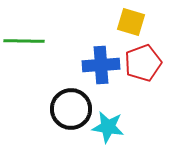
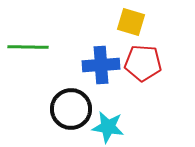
green line: moved 4 px right, 6 px down
red pentagon: rotated 24 degrees clockwise
